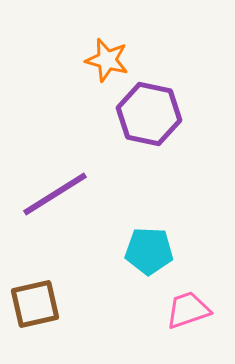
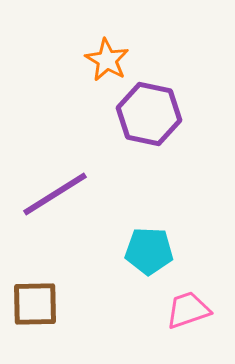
orange star: rotated 15 degrees clockwise
brown square: rotated 12 degrees clockwise
